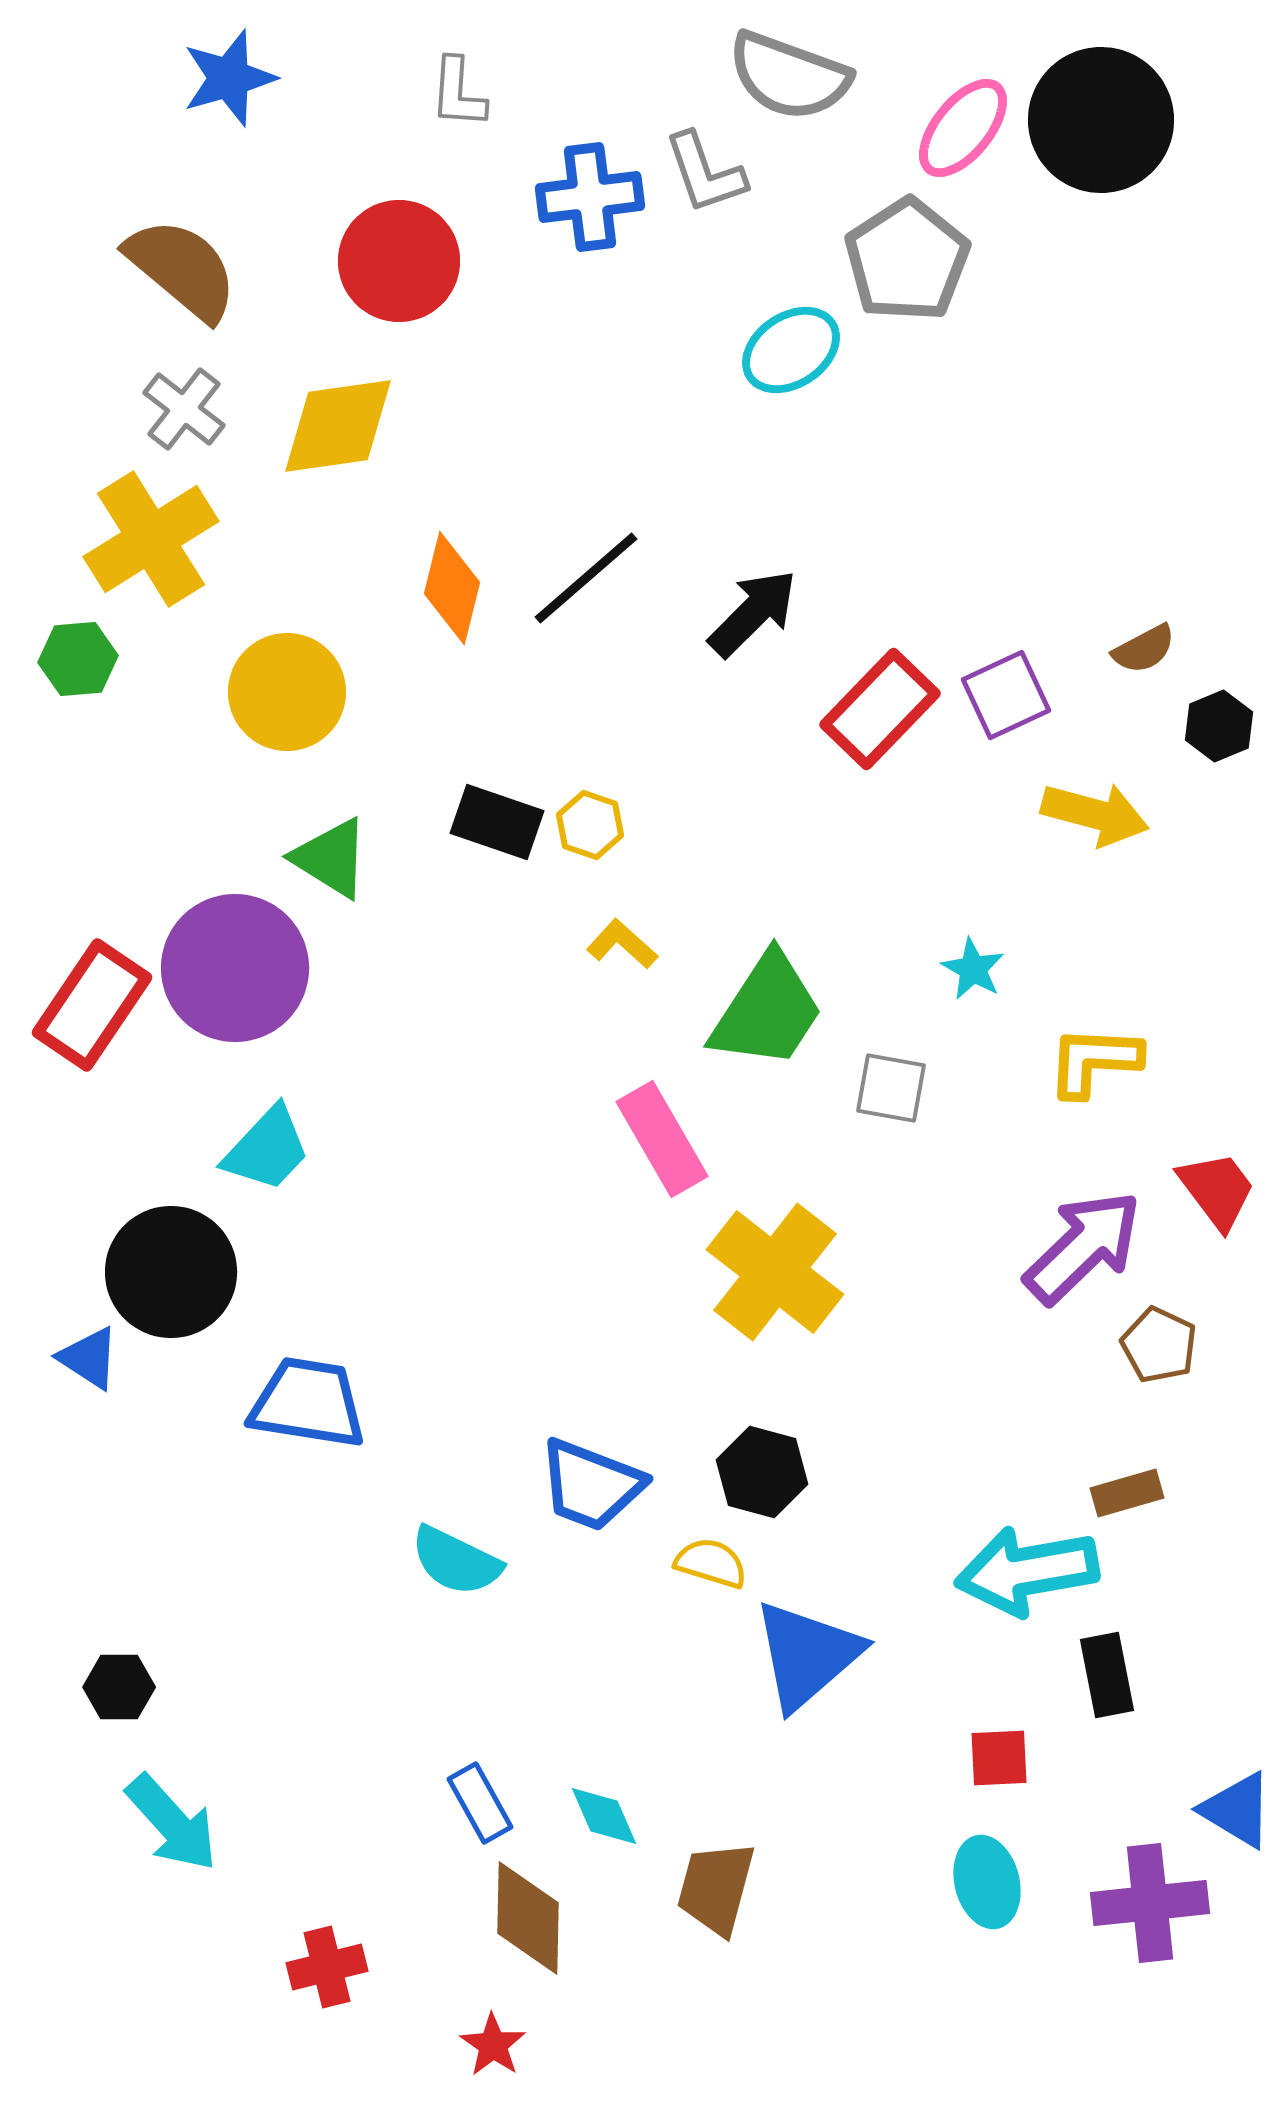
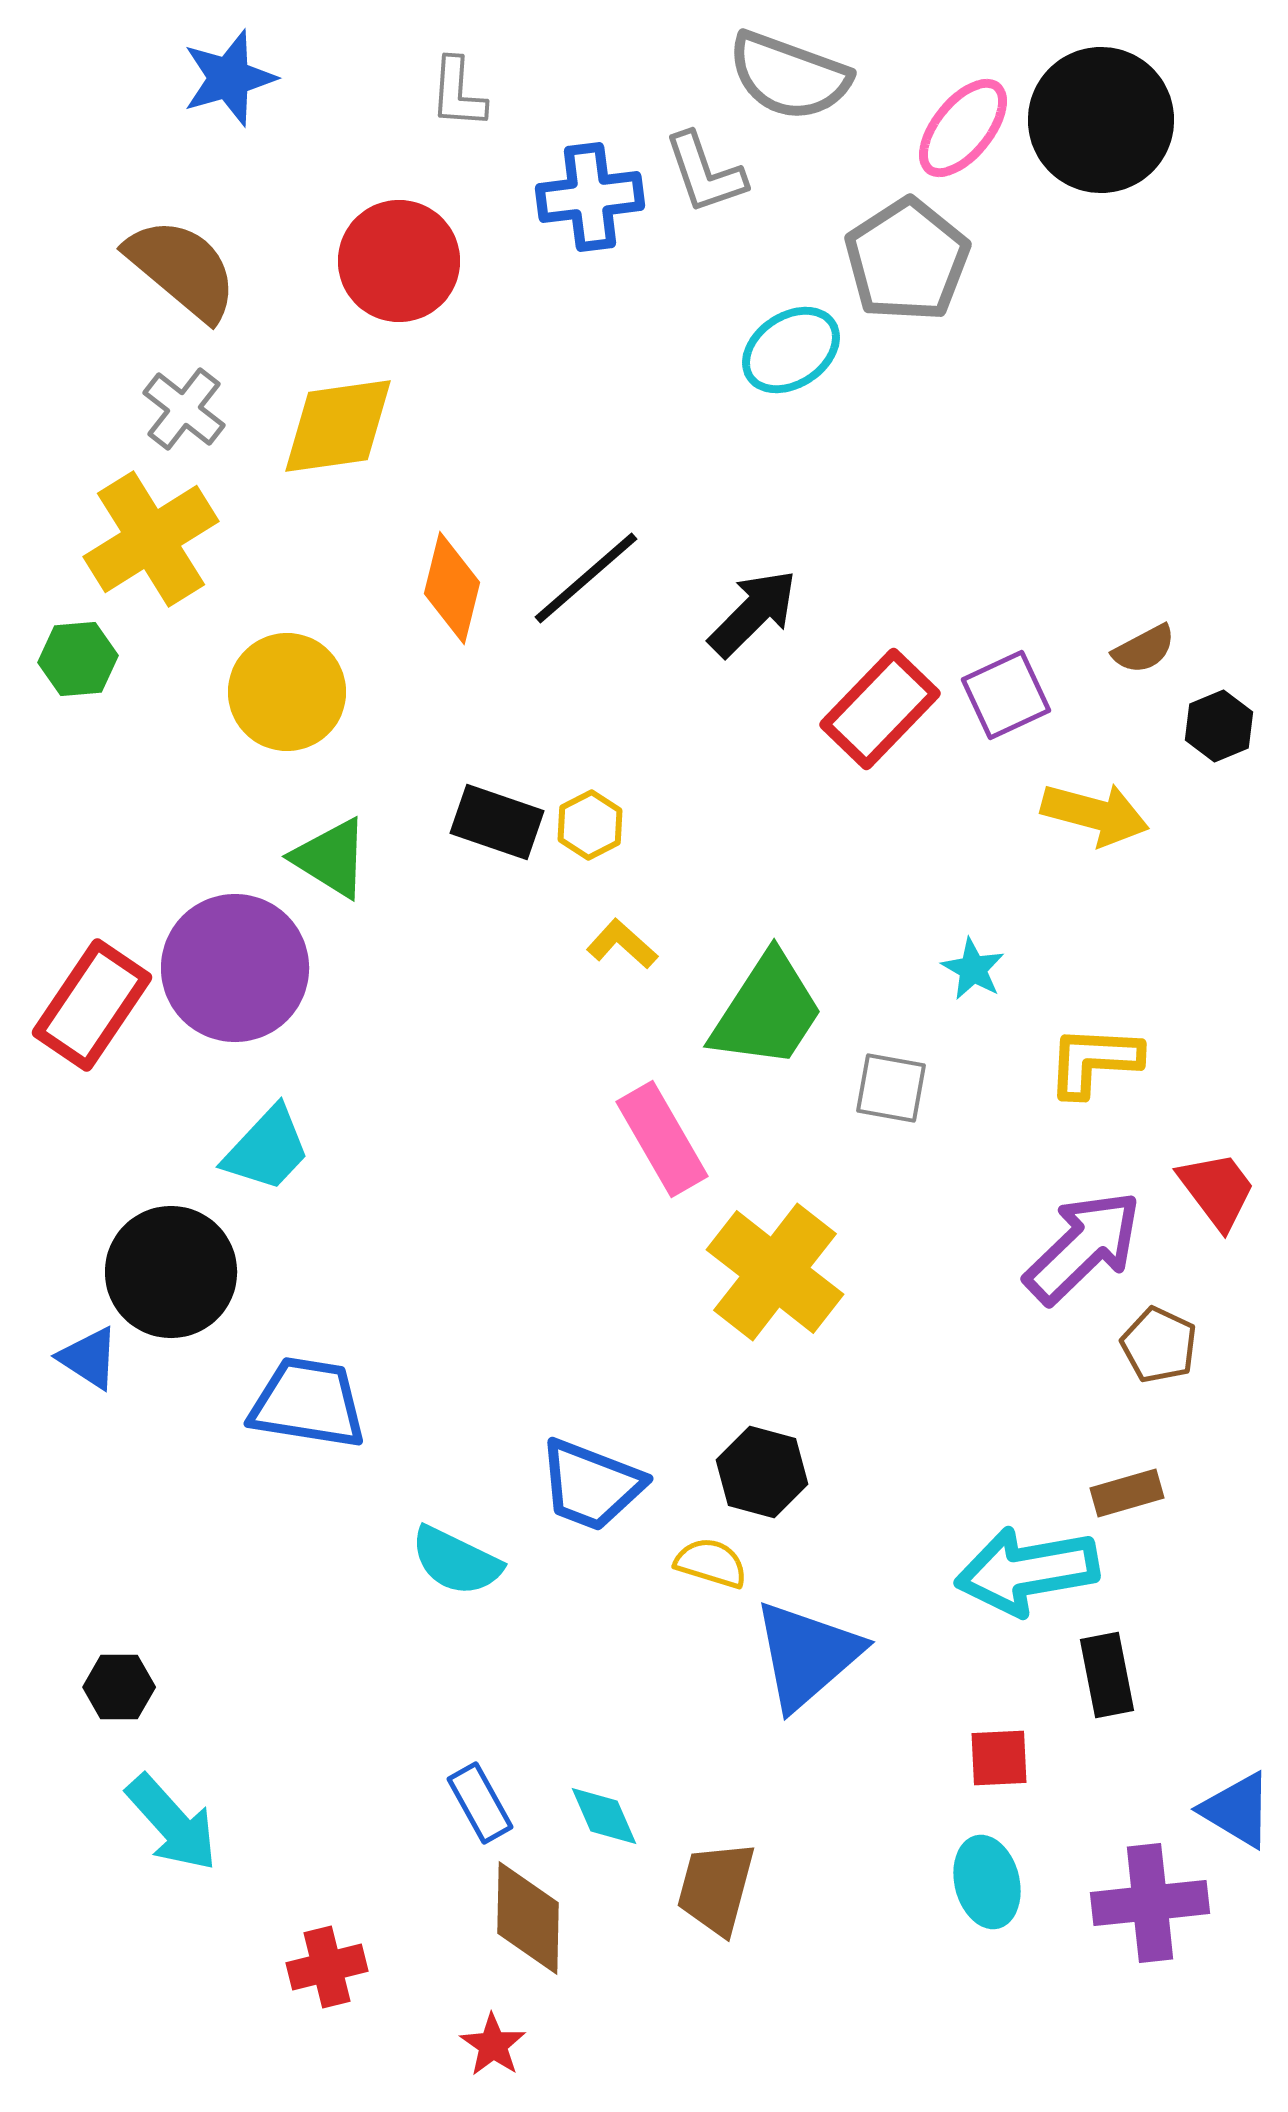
yellow hexagon at (590, 825): rotated 14 degrees clockwise
